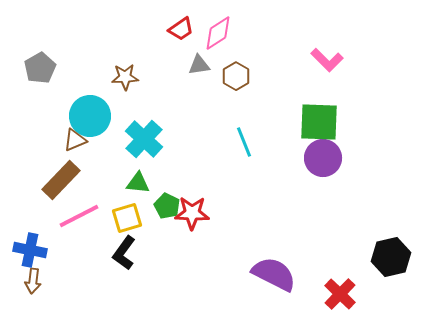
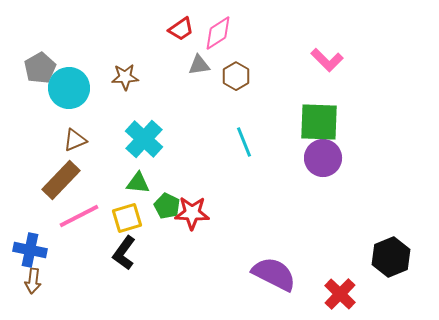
cyan circle: moved 21 px left, 28 px up
black hexagon: rotated 9 degrees counterclockwise
